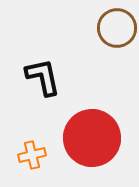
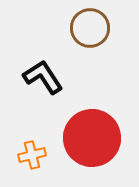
brown circle: moved 27 px left
black L-shape: rotated 21 degrees counterclockwise
